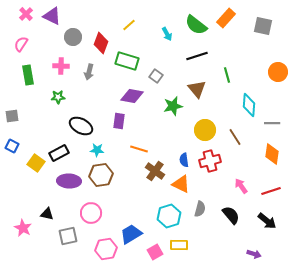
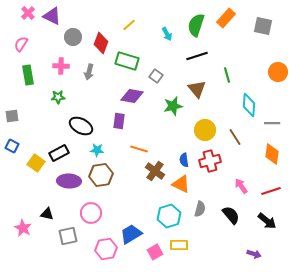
pink cross at (26, 14): moved 2 px right, 1 px up
green semicircle at (196, 25): rotated 70 degrees clockwise
